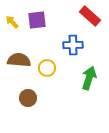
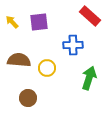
purple square: moved 2 px right, 2 px down
